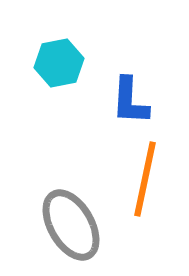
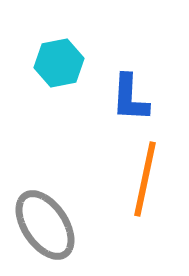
blue L-shape: moved 3 px up
gray ellipse: moved 26 px left; rotated 4 degrees counterclockwise
